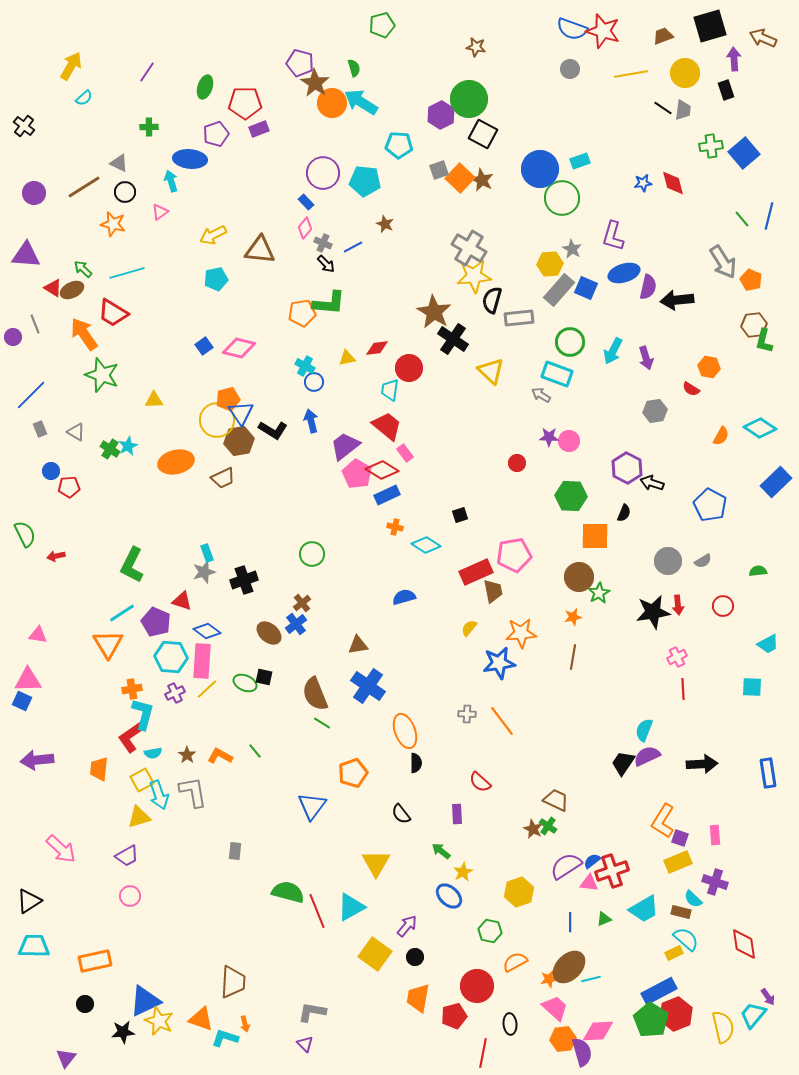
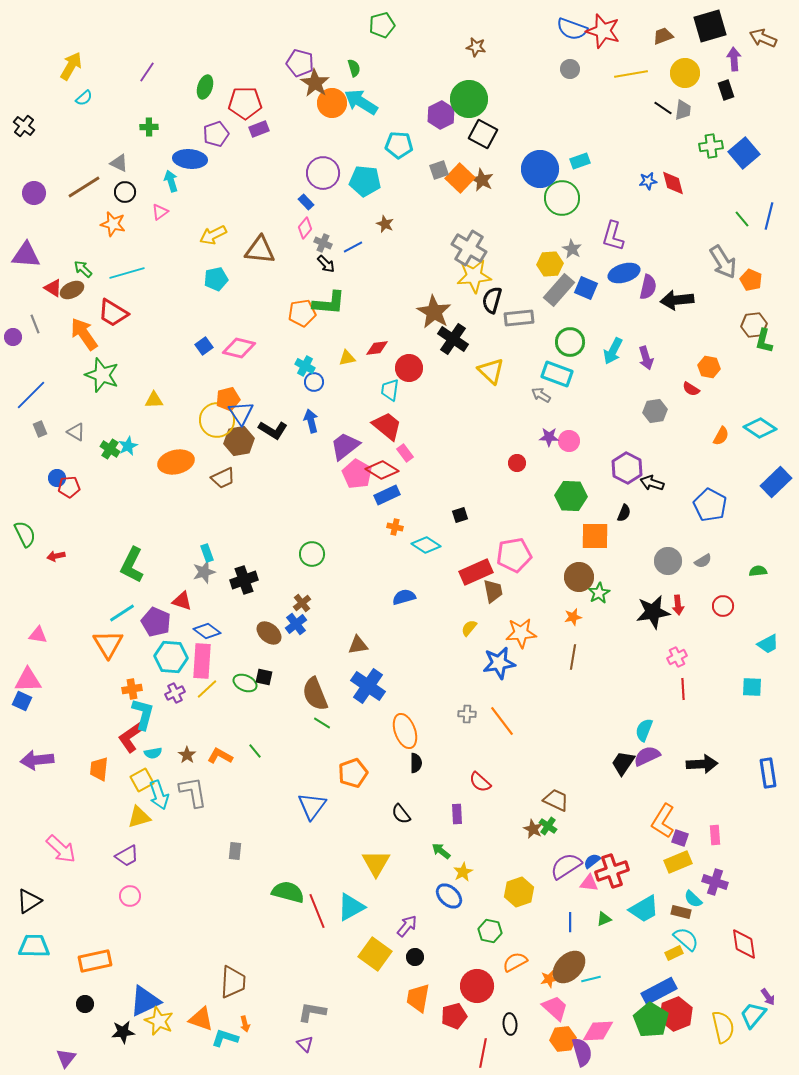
blue star at (643, 183): moved 5 px right, 2 px up
blue circle at (51, 471): moved 6 px right, 7 px down
